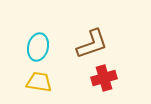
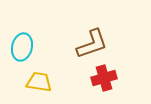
cyan ellipse: moved 16 px left
